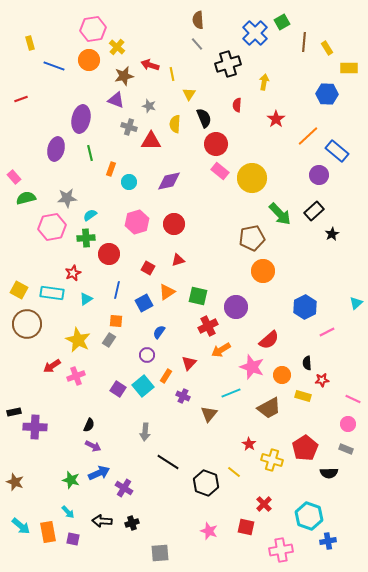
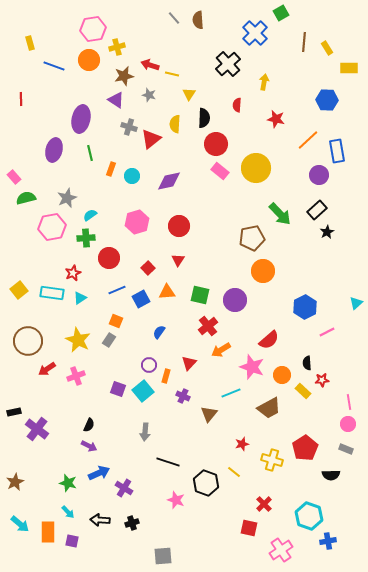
green square at (282, 22): moved 1 px left, 9 px up
gray line at (197, 44): moved 23 px left, 26 px up
yellow cross at (117, 47): rotated 35 degrees clockwise
black cross at (228, 64): rotated 25 degrees counterclockwise
yellow line at (172, 74): rotated 64 degrees counterclockwise
blue hexagon at (327, 94): moved 6 px down
red line at (21, 99): rotated 72 degrees counterclockwise
purple triangle at (116, 100): rotated 12 degrees clockwise
gray star at (149, 106): moved 11 px up
black semicircle at (204, 118): rotated 24 degrees clockwise
red star at (276, 119): rotated 24 degrees counterclockwise
orange line at (308, 136): moved 4 px down
red triangle at (151, 141): moved 2 px up; rotated 40 degrees counterclockwise
purple ellipse at (56, 149): moved 2 px left, 1 px down
blue rectangle at (337, 151): rotated 40 degrees clockwise
yellow circle at (252, 178): moved 4 px right, 10 px up
cyan circle at (129, 182): moved 3 px right, 6 px up
gray star at (67, 198): rotated 18 degrees counterclockwise
black rectangle at (314, 211): moved 3 px right, 1 px up
red circle at (174, 224): moved 5 px right, 2 px down
black star at (332, 234): moved 5 px left, 2 px up
red circle at (109, 254): moved 4 px down
red triangle at (178, 260): rotated 40 degrees counterclockwise
red square at (148, 268): rotated 16 degrees clockwise
yellow square at (19, 290): rotated 24 degrees clockwise
blue line at (117, 290): rotated 54 degrees clockwise
orange triangle at (167, 292): rotated 30 degrees clockwise
green square at (198, 296): moved 2 px right, 1 px up
cyan triangle at (86, 299): moved 6 px left, 1 px up
blue square at (144, 303): moved 3 px left, 4 px up
purple circle at (236, 307): moved 1 px left, 7 px up
orange square at (116, 321): rotated 16 degrees clockwise
brown circle at (27, 324): moved 1 px right, 17 px down
red cross at (208, 326): rotated 12 degrees counterclockwise
purple circle at (147, 355): moved 2 px right, 10 px down
red arrow at (52, 366): moved 5 px left, 3 px down
orange rectangle at (166, 376): rotated 16 degrees counterclockwise
cyan square at (143, 386): moved 5 px down
purple square at (118, 389): rotated 14 degrees counterclockwise
yellow rectangle at (303, 396): moved 5 px up; rotated 28 degrees clockwise
pink line at (353, 399): moved 4 px left, 3 px down; rotated 56 degrees clockwise
purple cross at (35, 427): moved 2 px right, 2 px down; rotated 35 degrees clockwise
red star at (249, 444): moved 7 px left; rotated 24 degrees clockwise
purple arrow at (93, 446): moved 4 px left
black line at (168, 462): rotated 15 degrees counterclockwise
black semicircle at (329, 473): moved 2 px right, 2 px down
green star at (71, 480): moved 3 px left, 3 px down
brown star at (15, 482): rotated 24 degrees clockwise
black arrow at (102, 521): moved 2 px left, 1 px up
cyan arrow at (21, 526): moved 1 px left, 2 px up
red square at (246, 527): moved 3 px right, 1 px down
pink star at (209, 531): moved 33 px left, 31 px up
orange rectangle at (48, 532): rotated 10 degrees clockwise
purple square at (73, 539): moved 1 px left, 2 px down
pink cross at (281, 550): rotated 25 degrees counterclockwise
gray square at (160, 553): moved 3 px right, 3 px down
